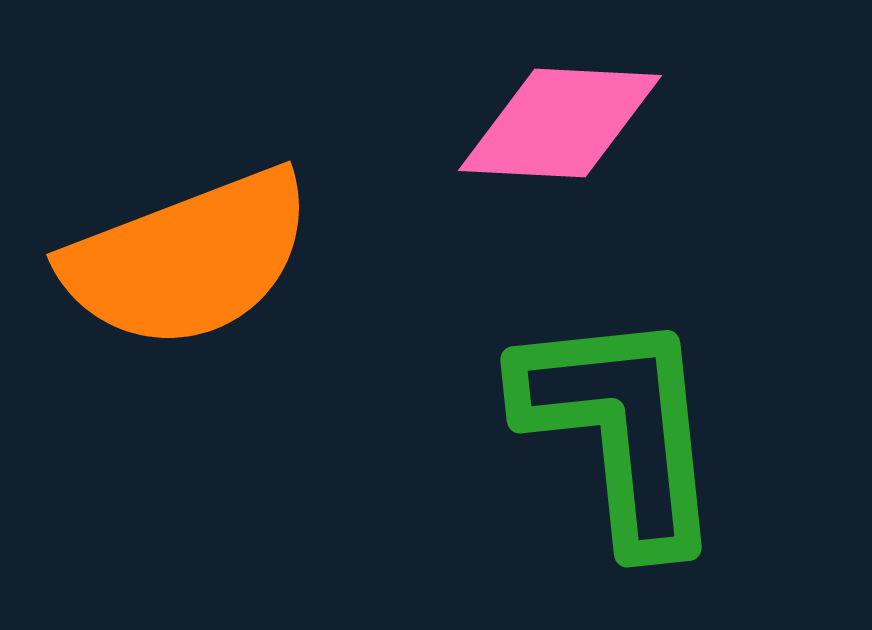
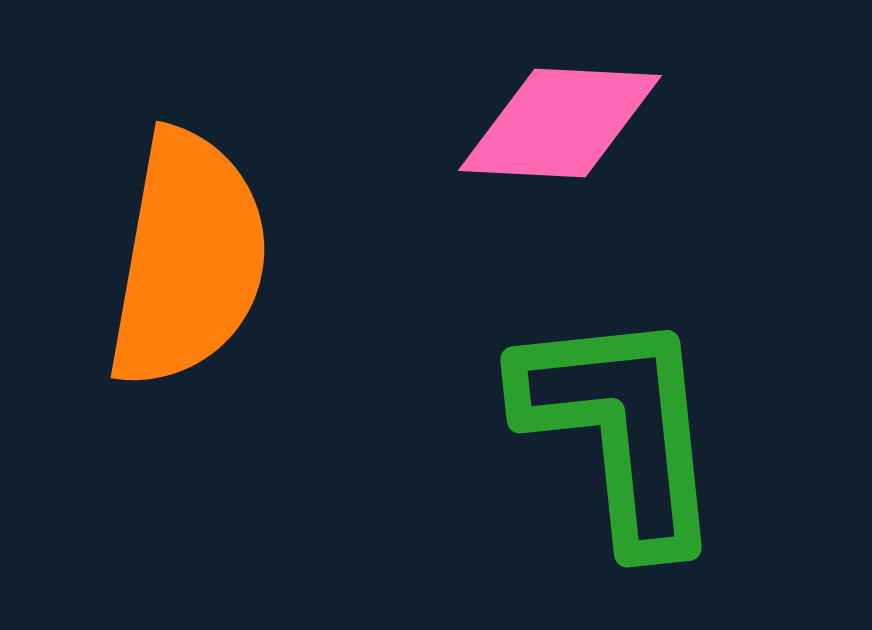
orange semicircle: rotated 59 degrees counterclockwise
